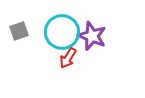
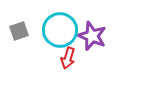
cyan circle: moved 2 px left, 2 px up
red arrow: rotated 15 degrees counterclockwise
